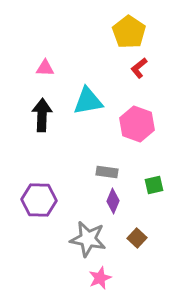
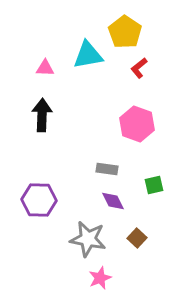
yellow pentagon: moved 4 px left
cyan triangle: moved 46 px up
gray rectangle: moved 3 px up
purple diamond: rotated 50 degrees counterclockwise
